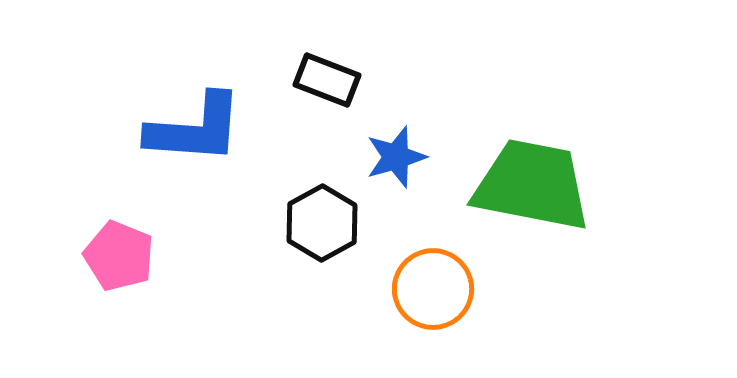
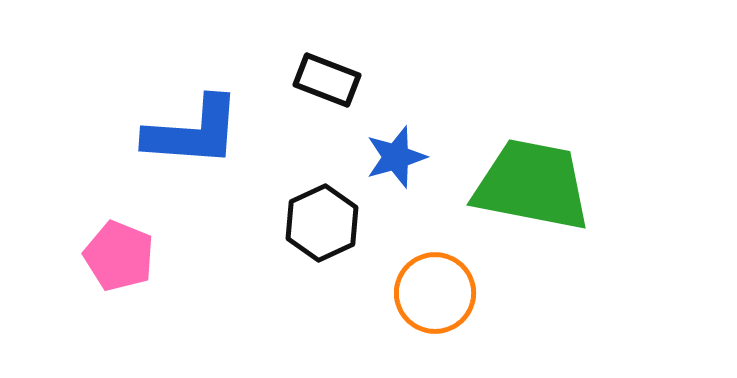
blue L-shape: moved 2 px left, 3 px down
black hexagon: rotated 4 degrees clockwise
orange circle: moved 2 px right, 4 px down
